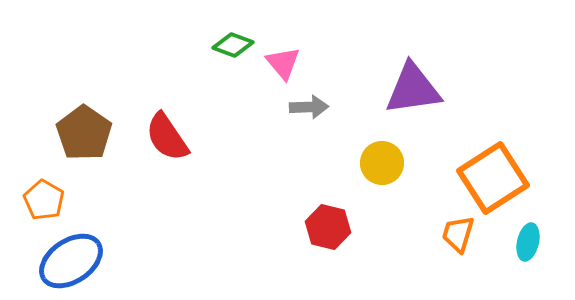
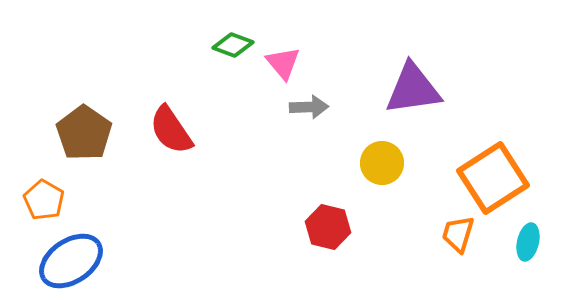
red semicircle: moved 4 px right, 7 px up
